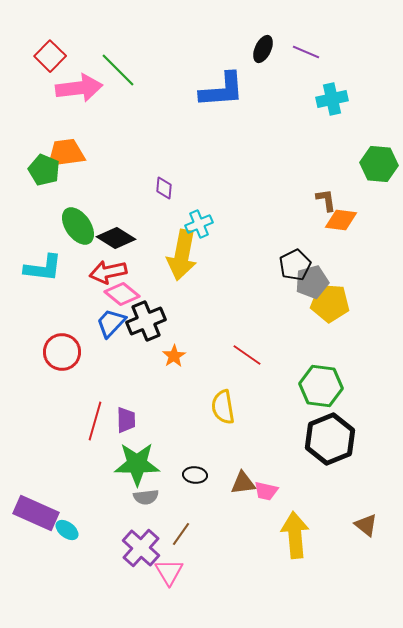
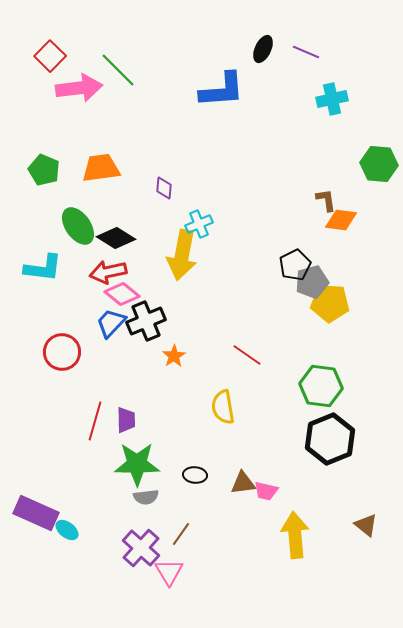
orange trapezoid at (66, 153): moved 35 px right, 15 px down
